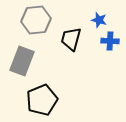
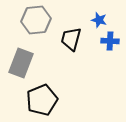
gray rectangle: moved 1 px left, 2 px down
